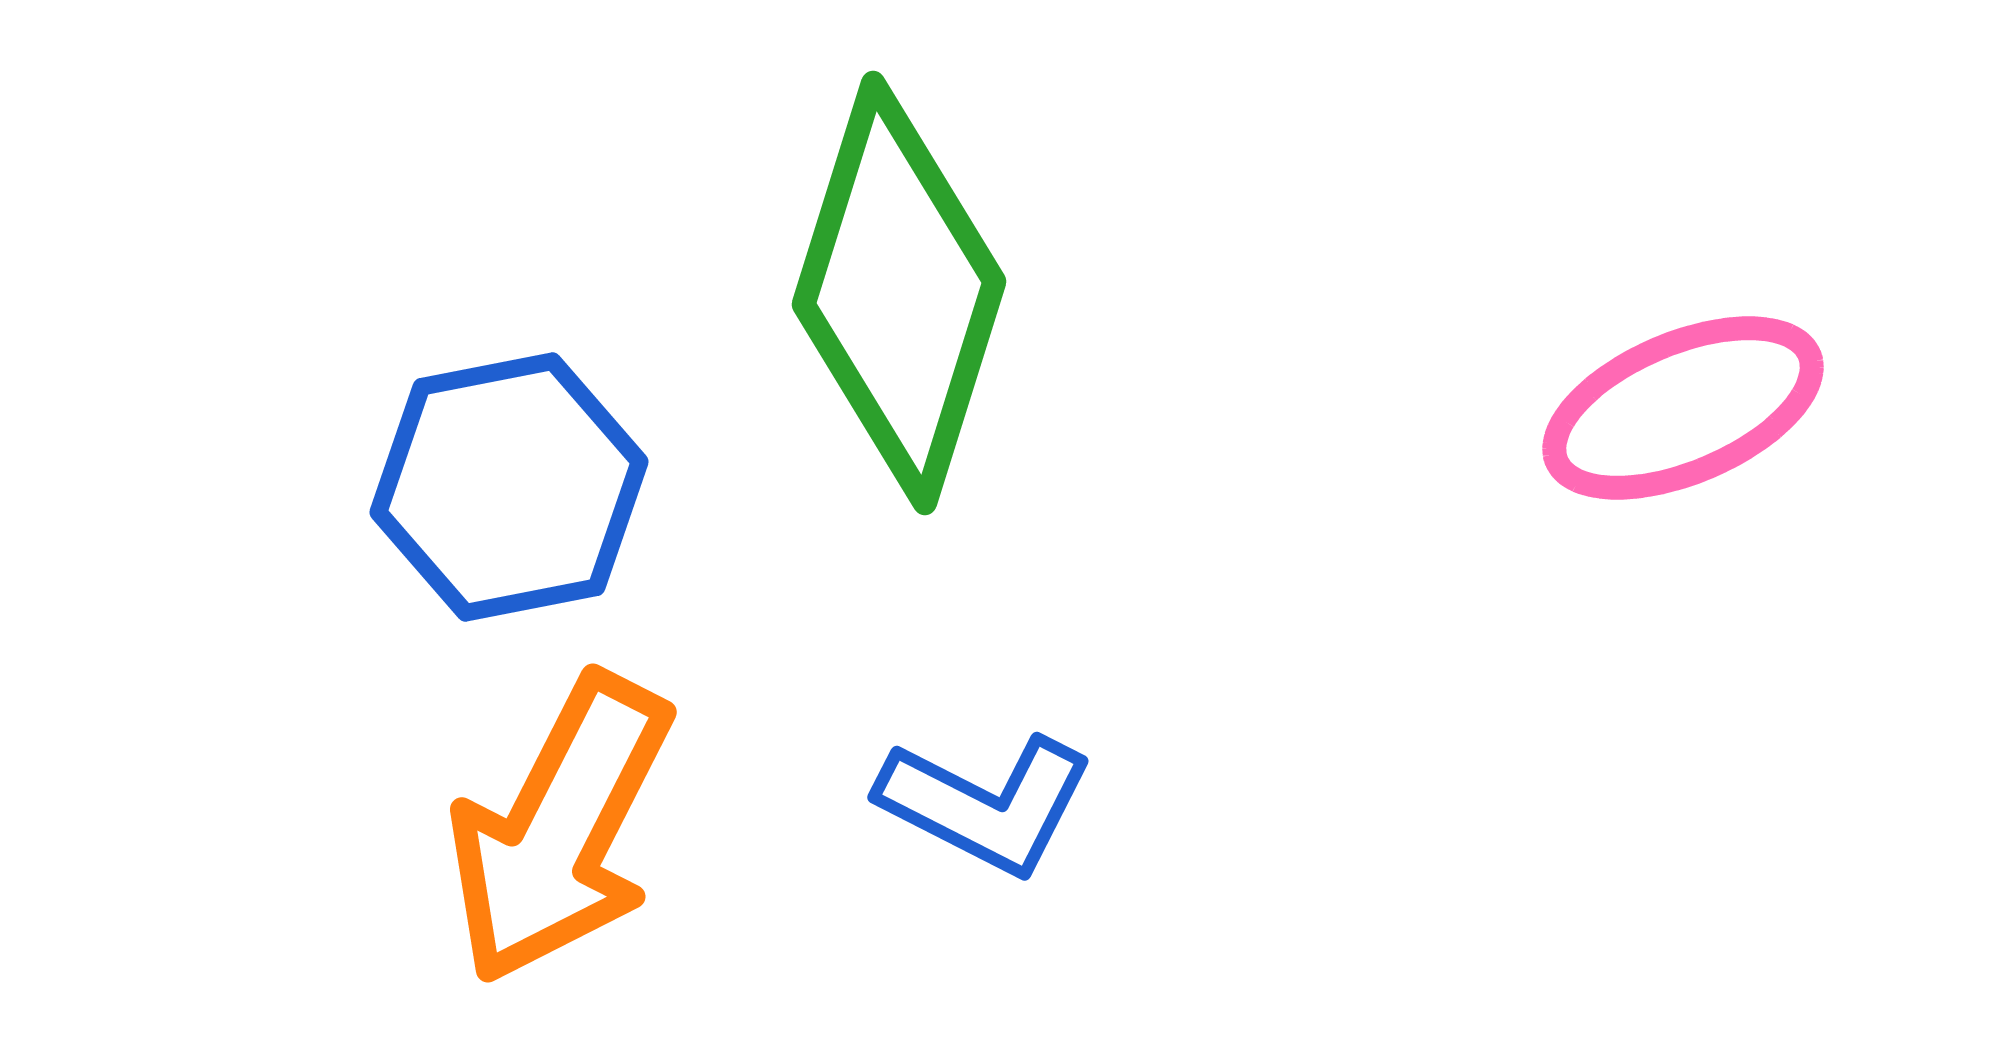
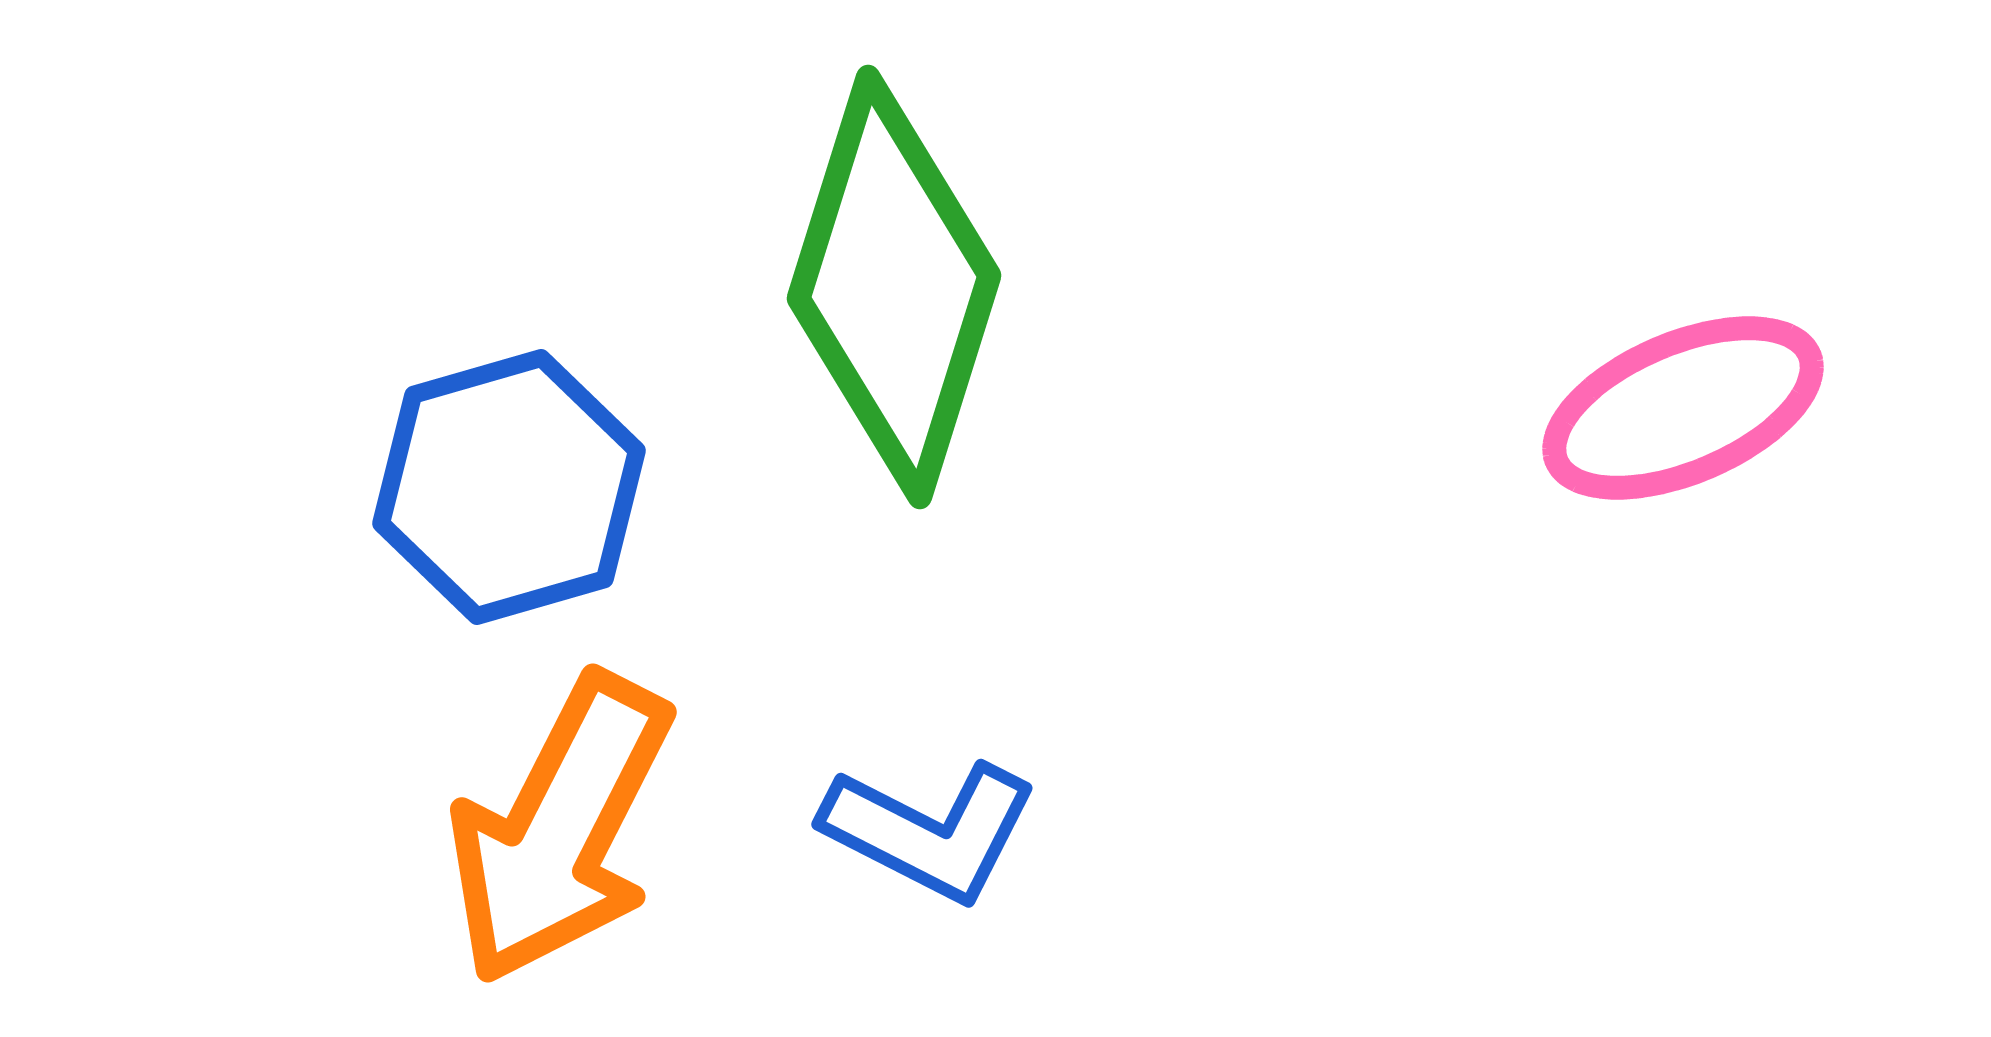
green diamond: moved 5 px left, 6 px up
blue hexagon: rotated 5 degrees counterclockwise
blue L-shape: moved 56 px left, 27 px down
